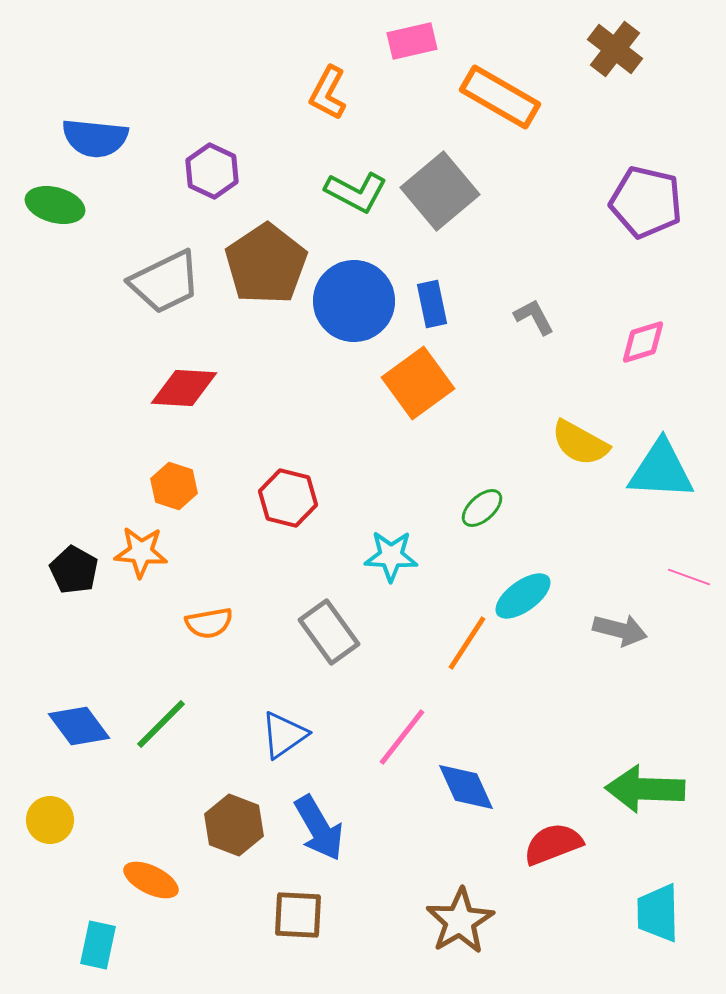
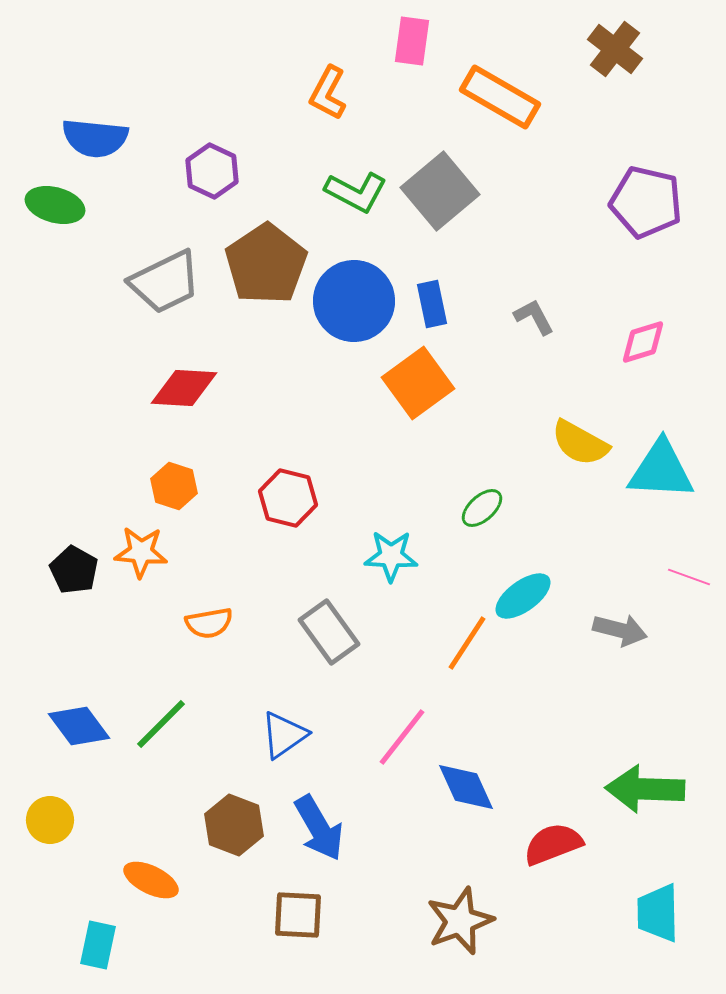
pink rectangle at (412, 41): rotated 69 degrees counterclockwise
brown star at (460, 921): rotated 10 degrees clockwise
